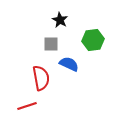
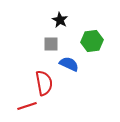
green hexagon: moved 1 px left, 1 px down
red semicircle: moved 3 px right, 5 px down
